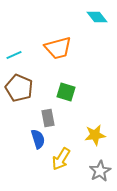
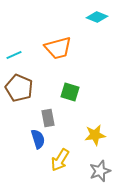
cyan diamond: rotated 30 degrees counterclockwise
green square: moved 4 px right
yellow arrow: moved 1 px left, 1 px down
gray star: rotated 10 degrees clockwise
